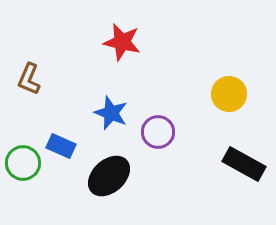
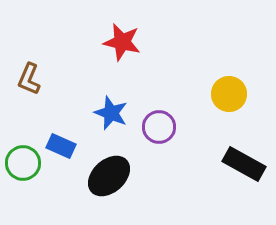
purple circle: moved 1 px right, 5 px up
